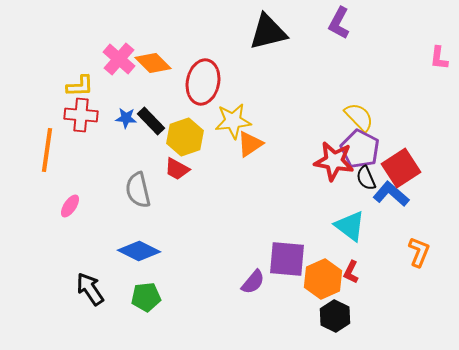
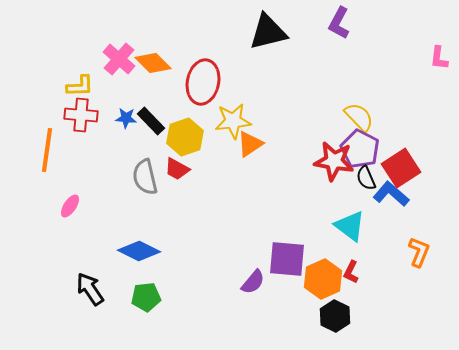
gray semicircle: moved 7 px right, 13 px up
